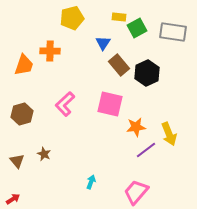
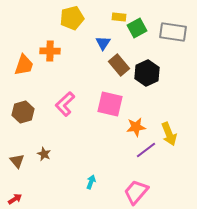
brown hexagon: moved 1 px right, 2 px up
red arrow: moved 2 px right
